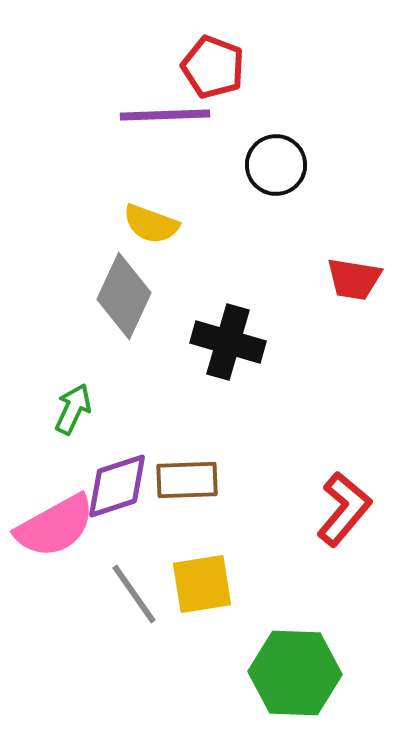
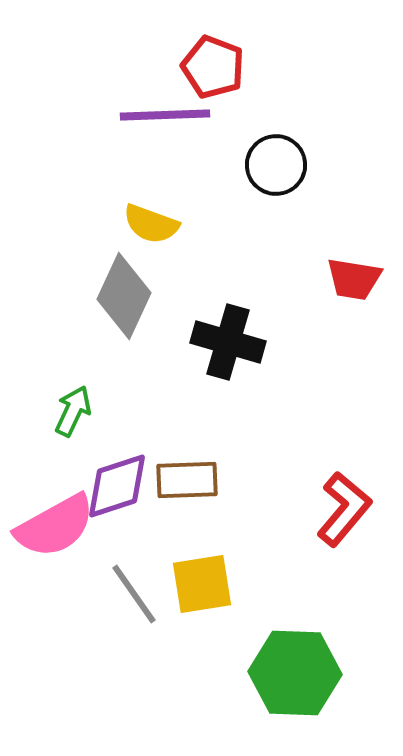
green arrow: moved 2 px down
